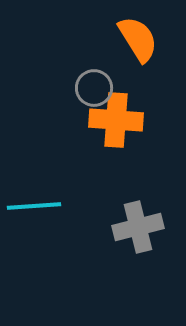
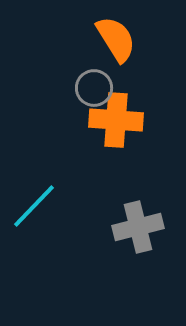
orange semicircle: moved 22 px left
cyan line: rotated 42 degrees counterclockwise
